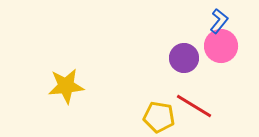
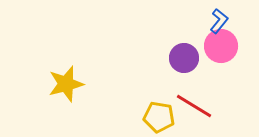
yellow star: moved 2 px up; rotated 9 degrees counterclockwise
